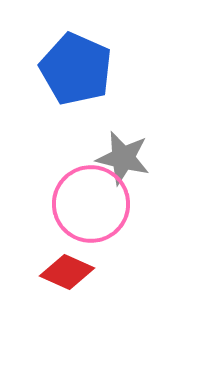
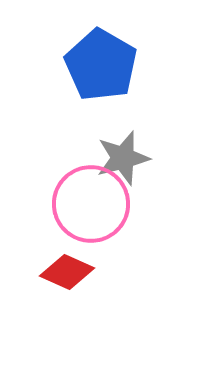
blue pentagon: moved 25 px right, 4 px up; rotated 6 degrees clockwise
gray star: rotated 28 degrees counterclockwise
